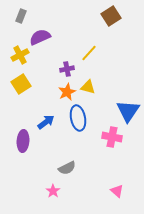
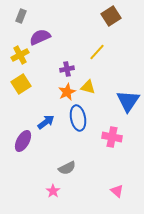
yellow line: moved 8 px right, 1 px up
blue triangle: moved 10 px up
purple ellipse: rotated 25 degrees clockwise
